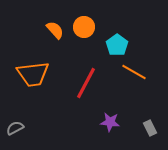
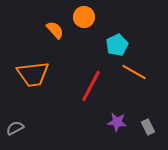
orange circle: moved 10 px up
cyan pentagon: rotated 10 degrees clockwise
red line: moved 5 px right, 3 px down
purple star: moved 7 px right
gray rectangle: moved 2 px left, 1 px up
